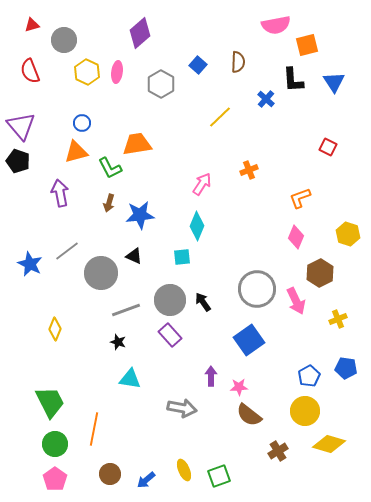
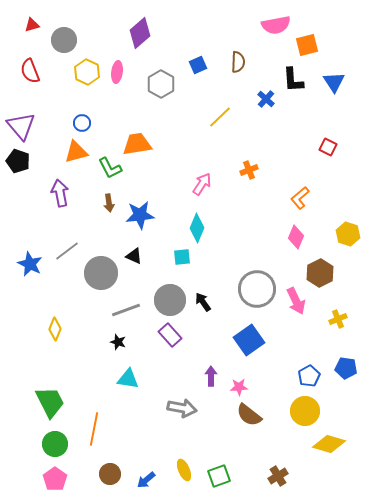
blue square at (198, 65): rotated 24 degrees clockwise
orange L-shape at (300, 198): rotated 20 degrees counterclockwise
brown arrow at (109, 203): rotated 24 degrees counterclockwise
cyan diamond at (197, 226): moved 2 px down
cyan triangle at (130, 379): moved 2 px left
brown cross at (278, 451): moved 25 px down
